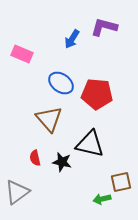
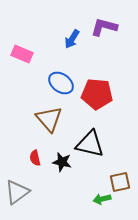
brown square: moved 1 px left
